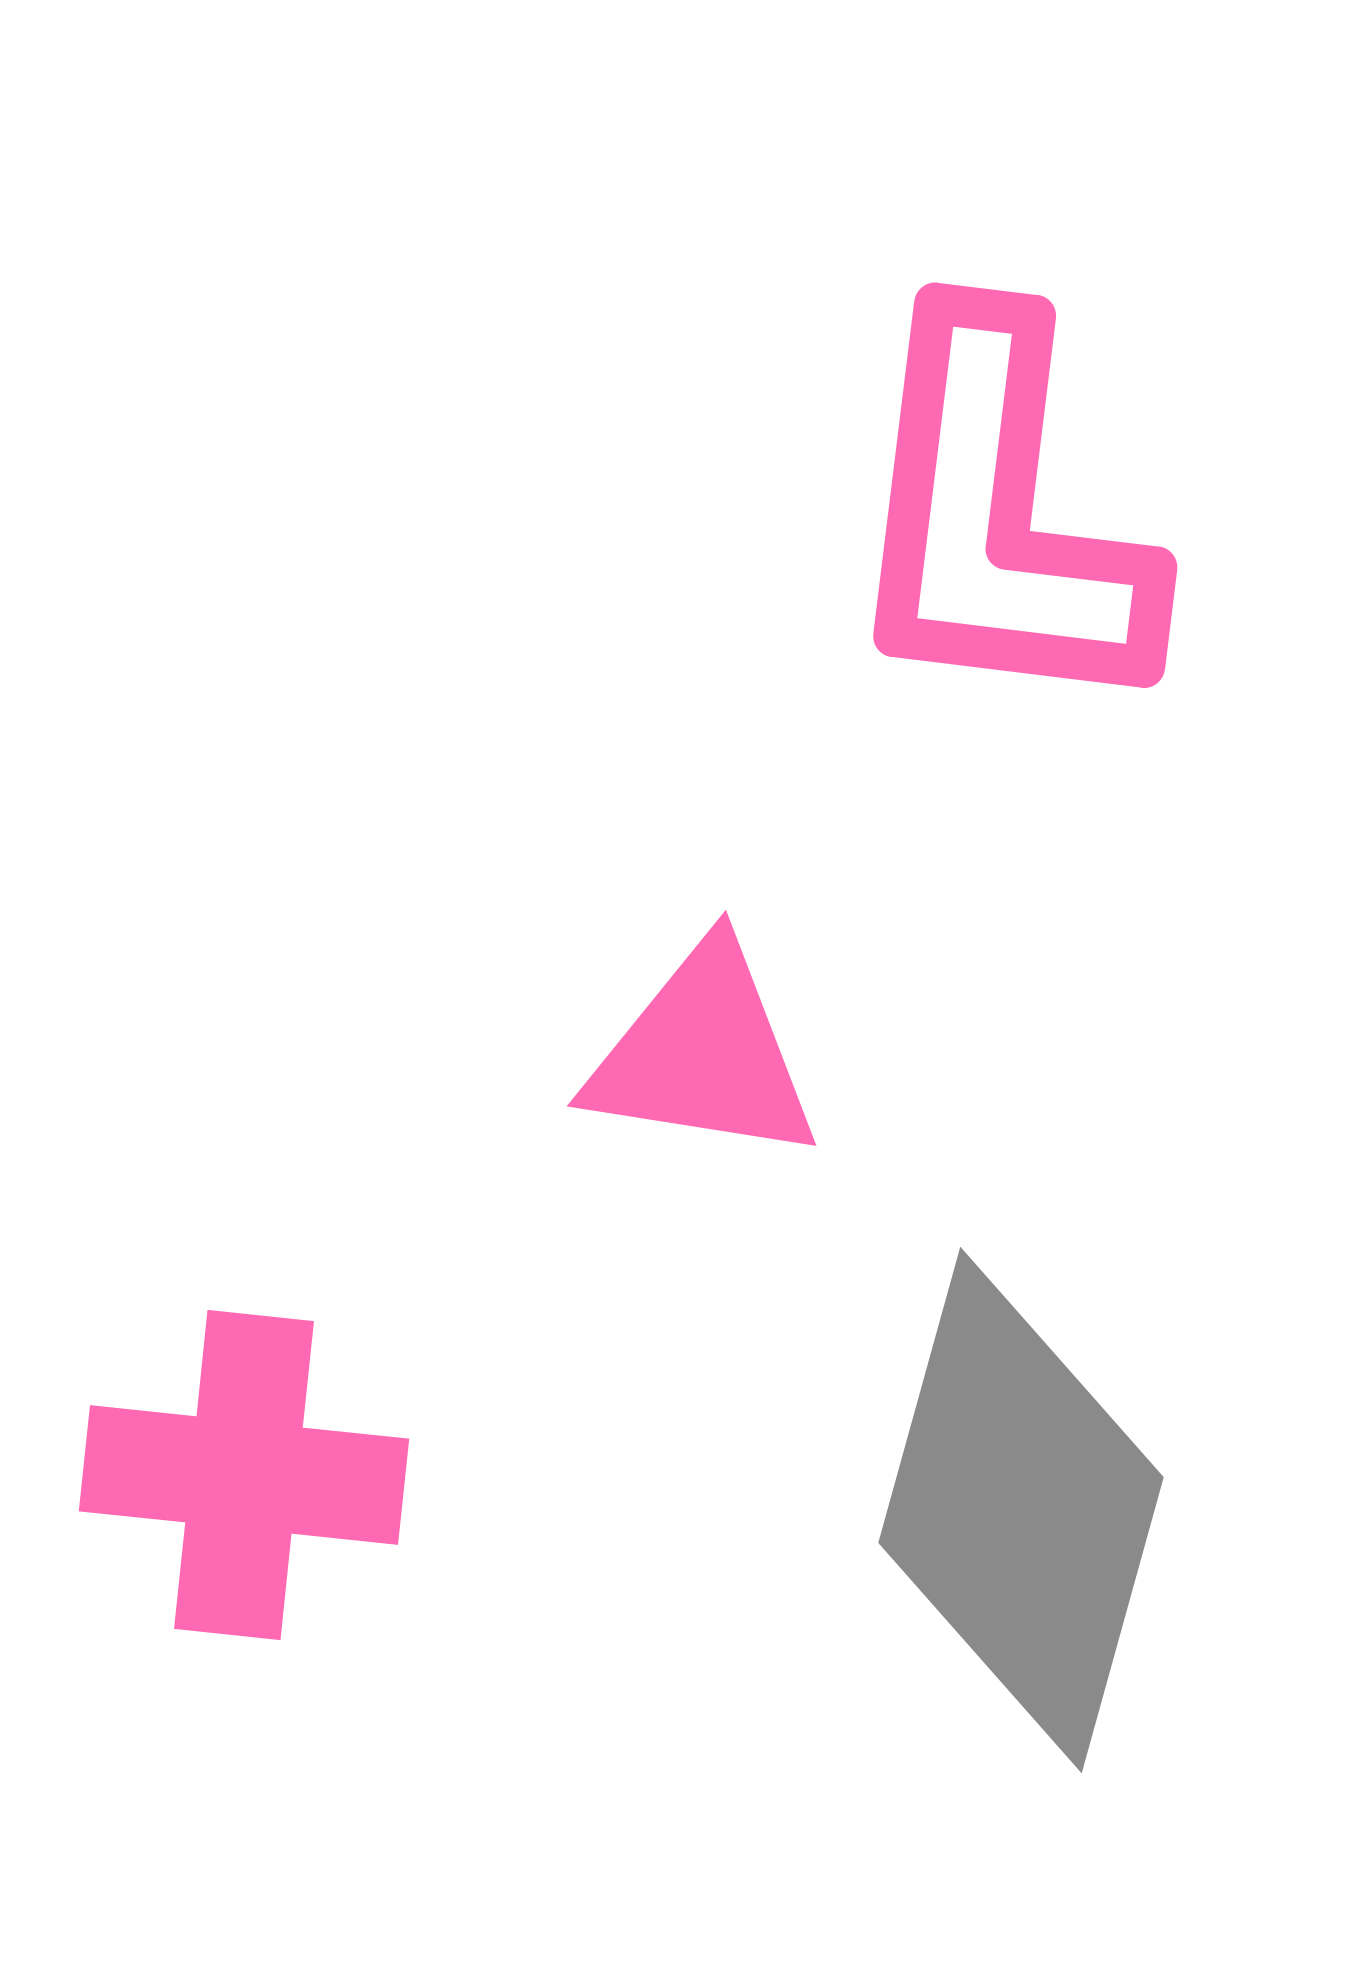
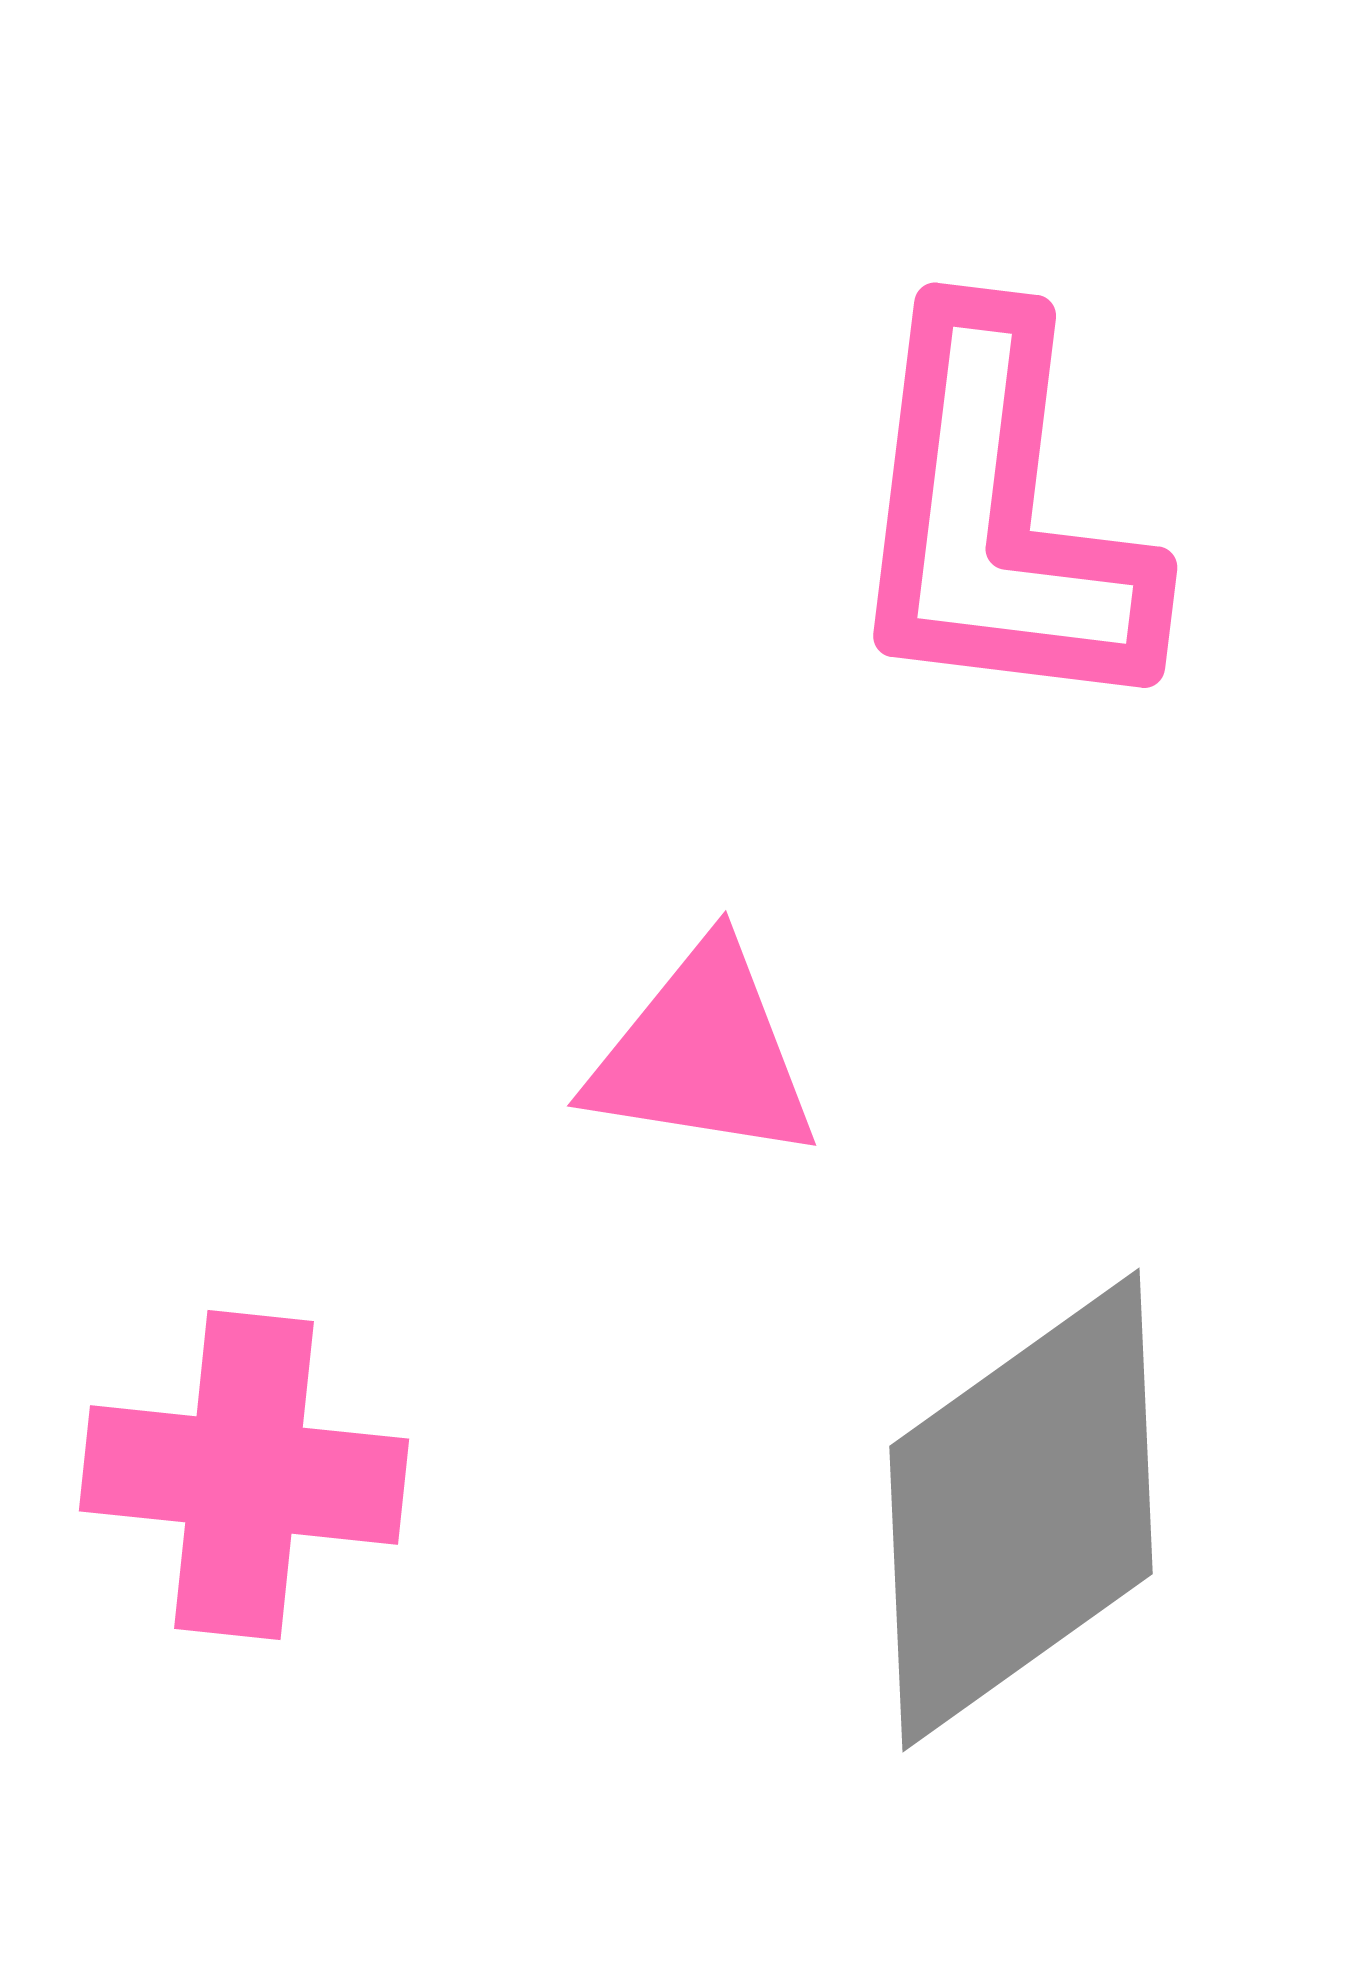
gray diamond: rotated 39 degrees clockwise
